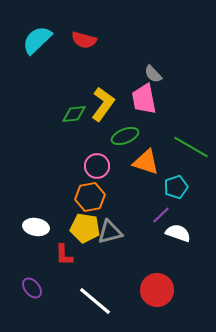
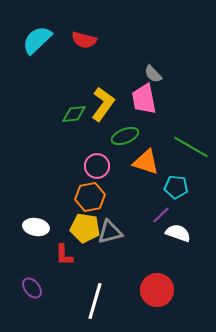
cyan pentagon: rotated 25 degrees clockwise
white line: rotated 66 degrees clockwise
